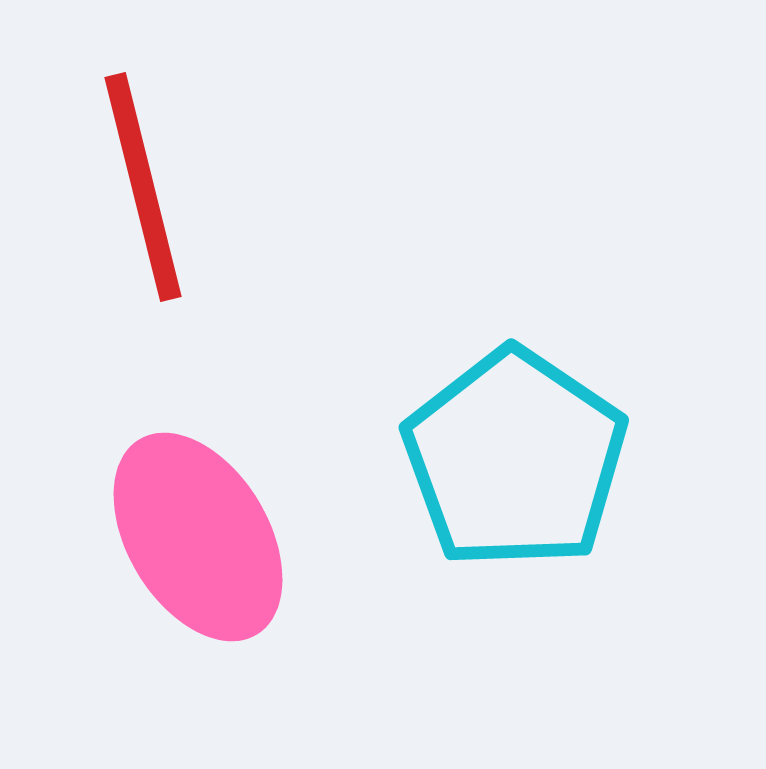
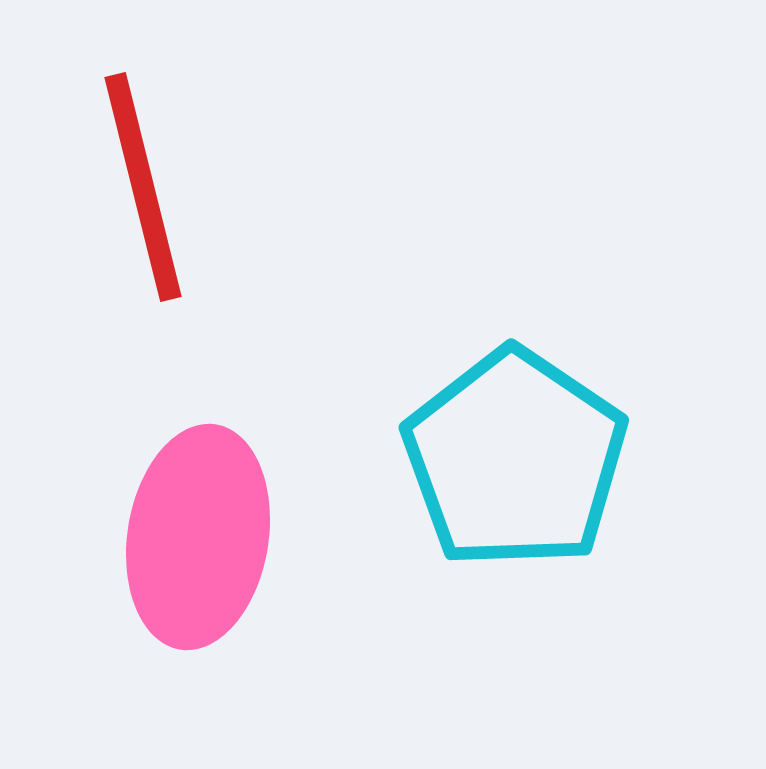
pink ellipse: rotated 40 degrees clockwise
